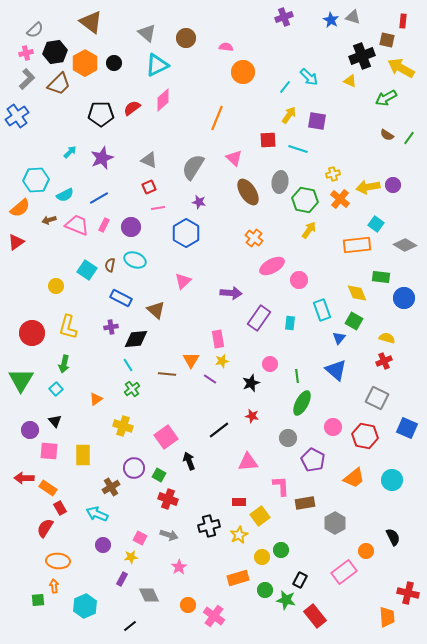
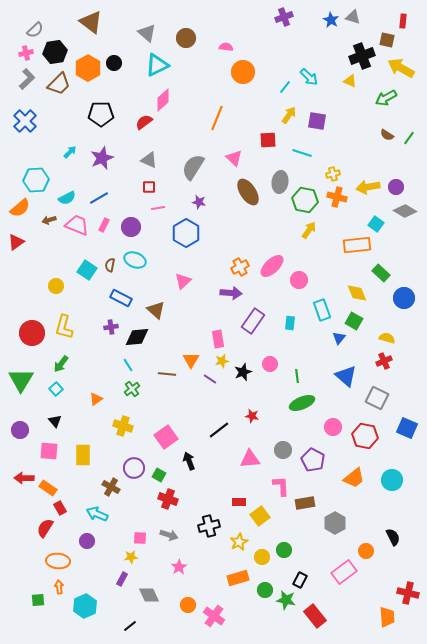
orange hexagon at (85, 63): moved 3 px right, 5 px down
red semicircle at (132, 108): moved 12 px right, 14 px down
blue cross at (17, 116): moved 8 px right, 5 px down; rotated 10 degrees counterclockwise
cyan line at (298, 149): moved 4 px right, 4 px down
purple circle at (393, 185): moved 3 px right, 2 px down
red square at (149, 187): rotated 24 degrees clockwise
cyan semicircle at (65, 195): moved 2 px right, 3 px down
orange cross at (340, 199): moved 3 px left, 2 px up; rotated 24 degrees counterclockwise
orange cross at (254, 238): moved 14 px left, 29 px down; rotated 24 degrees clockwise
gray diamond at (405, 245): moved 34 px up
pink ellipse at (272, 266): rotated 15 degrees counterclockwise
green rectangle at (381, 277): moved 4 px up; rotated 36 degrees clockwise
purple rectangle at (259, 318): moved 6 px left, 3 px down
yellow L-shape at (68, 327): moved 4 px left
black diamond at (136, 339): moved 1 px right, 2 px up
green arrow at (64, 364): moved 3 px left; rotated 24 degrees clockwise
blue triangle at (336, 370): moved 10 px right, 6 px down
black star at (251, 383): moved 8 px left, 11 px up
green ellipse at (302, 403): rotated 40 degrees clockwise
purple circle at (30, 430): moved 10 px left
gray circle at (288, 438): moved 5 px left, 12 px down
pink triangle at (248, 462): moved 2 px right, 3 px up
brown cross at (111, 487): rotated 30 degrees counterclockwise
yellow star at (239, 535): moved 7 px down
pink square at (140, 538): rotated 24 degrees counterclockwise
purple circle at (103, 545): moved 16 px left, 4 px up
green circle at (281, 550): moved 3 px right
orange arrow at (54, 586): moved 5 px right, 1 px down
